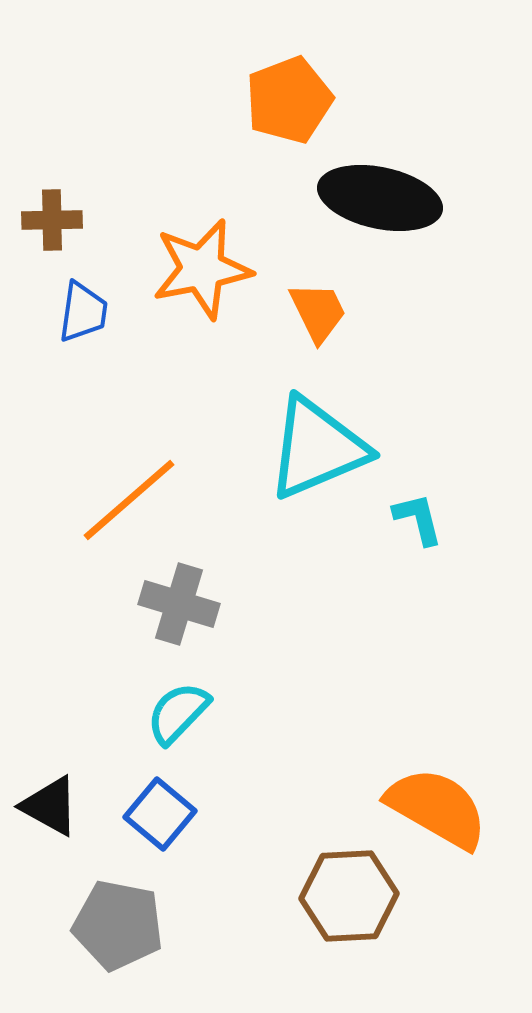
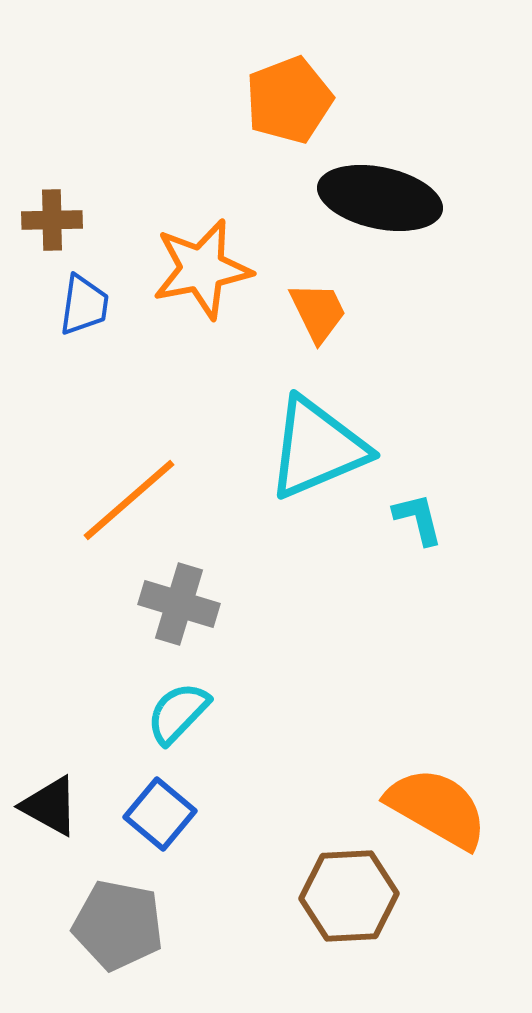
blue trapezoid: moved 1 px right, 7 px up
